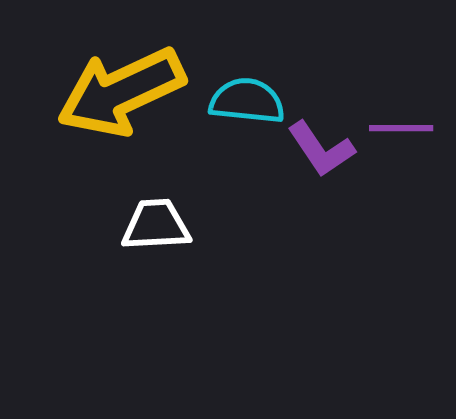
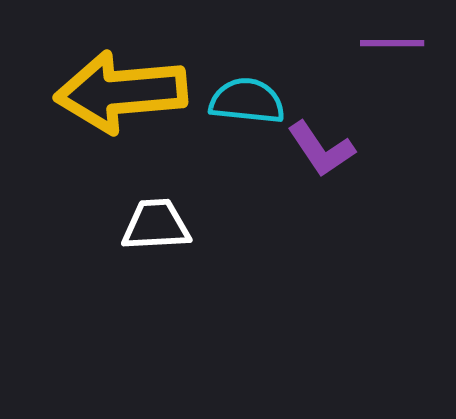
yellow arrow: rotated 20 degrees clockwise
purple line: moved 9 px left, 85 px up
